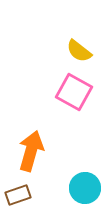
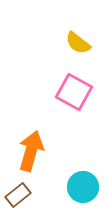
yellow semicircle: moved 1 px left, 8 px up
cyan circle: moved 2 px left, 1 px up
brown rectangle: rotated 20 degrees counterclockwise
